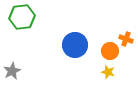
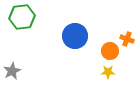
orange cross: moved 1 px right
blue circle: moved 9 px up
yellow star: rotated 16 degrees counterclockwise
